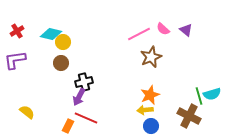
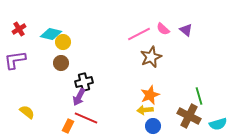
red cross: moved 2 px right, 2 px up
cyan semicircle: moved 6 px right, 30 px down
blue circle: moved 2 px right
